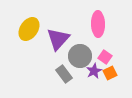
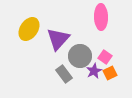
pink ellipse: moved 3 px right, 7 px up
